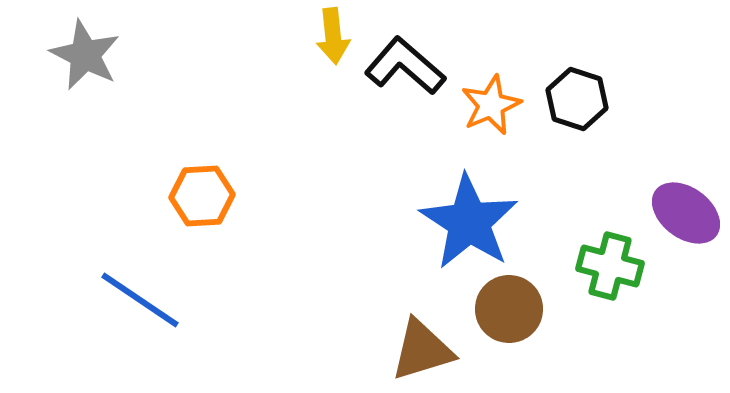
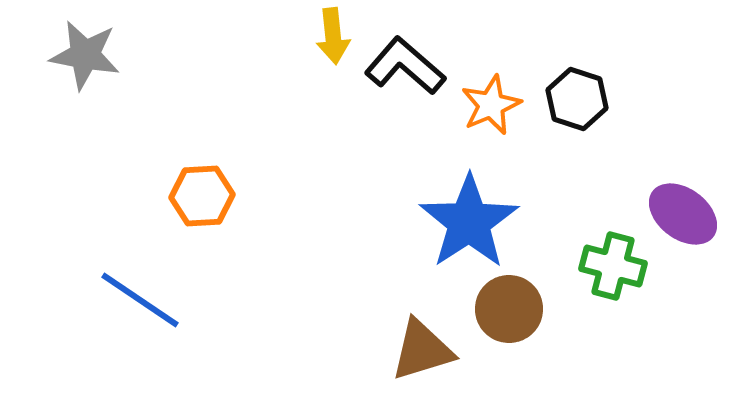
gray star: rotated 16 degrees counterclockwise
purple ellipse: moved 3 px left, 1 px down
blue star: rotated 6 degrees clockwise
green cross: moved 3 px right
